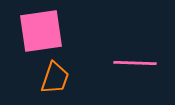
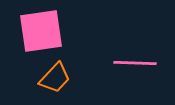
orange trapezoid: rotated 24 degrees clockwise
